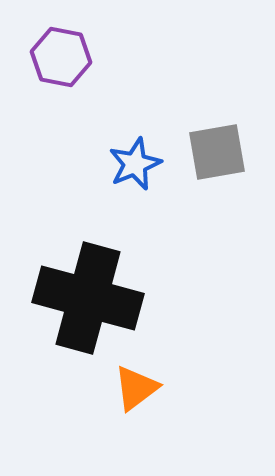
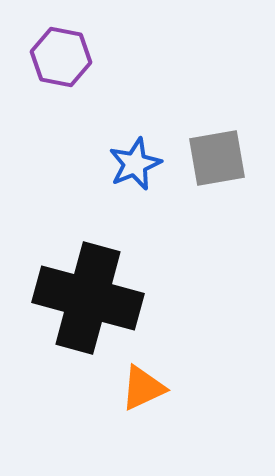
gray square: moved 6 px down
orange triangle: moved 7 px right; rotated 12 degrees clockwise
